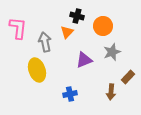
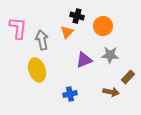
gray arrow: moved 3 px left, 2 px up
gray star: moved 2 px left, 3 px down; rotated 24 degrees clockwise
brown arrow: rotated 84 degrees counterclockwise
